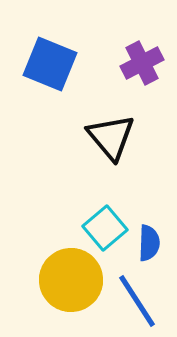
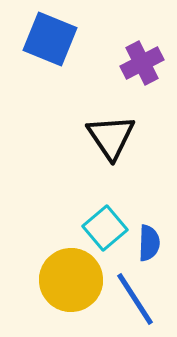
blue square: moved 25 px up
black triangle: rotated 6 degrees clockwise
blue line: moved 2 px left, 2 px up
